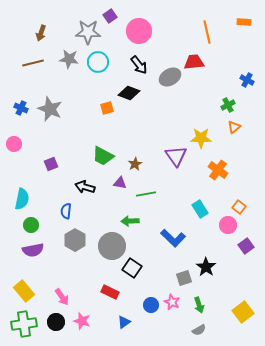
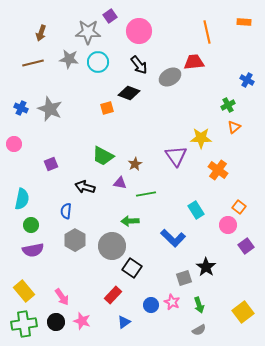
cyan rectangle at (200, 209): moved 4 px left, 1 px down
red rectangle at (110, 292): moved 3 px right, 3 px down; rotated 72 degrees counterclockwise
